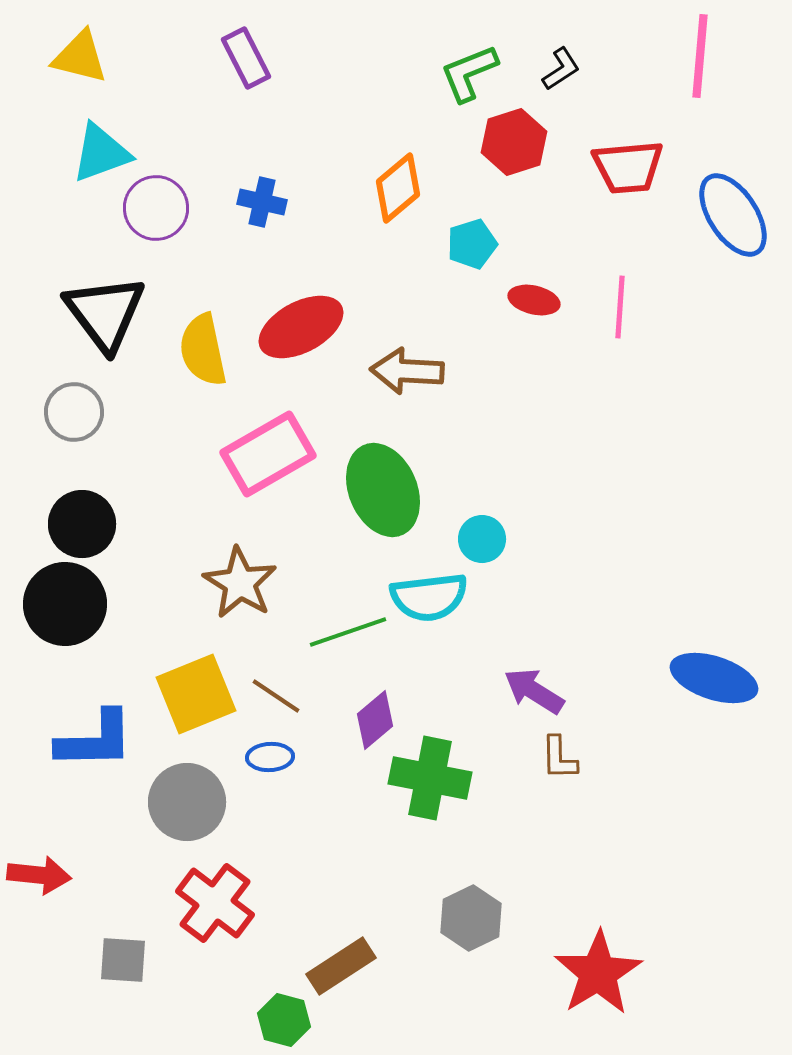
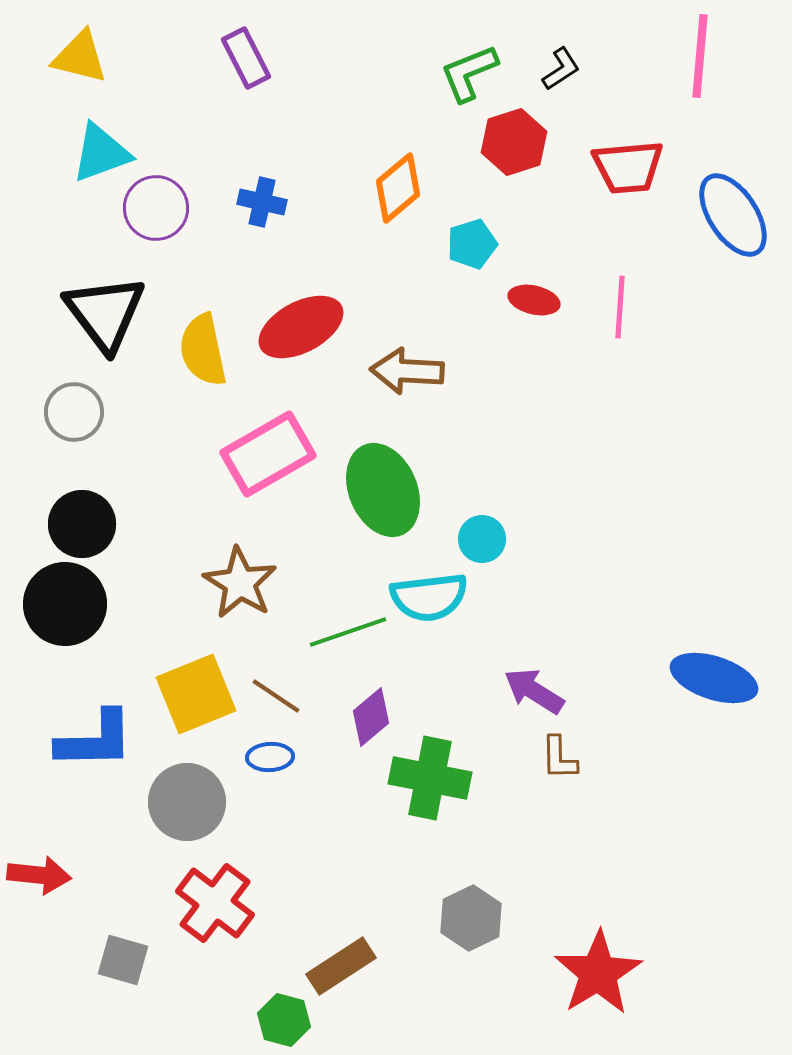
purple diamond at (375, 720): moved 4 px left, 3 px up
gray square at (123, 960): rotated 12 degrees clockwise
